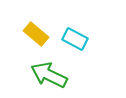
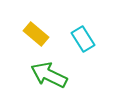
cyan rectangle: moved 8 px right; rotated 30 degrees clockwise
